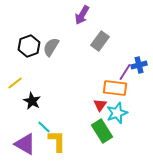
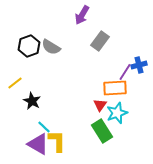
gray semicircle: rotated 90 degrees counterclockwise
orange rectangle: rotated 10 degrees counterclockwise
purple triangle: moved 13 px right
